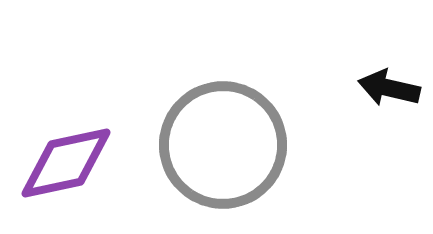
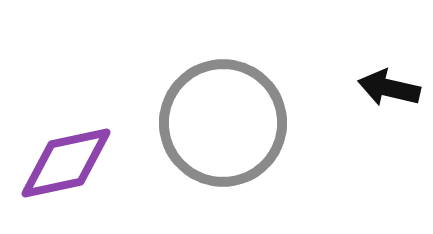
gray circle: moved 22 px up
